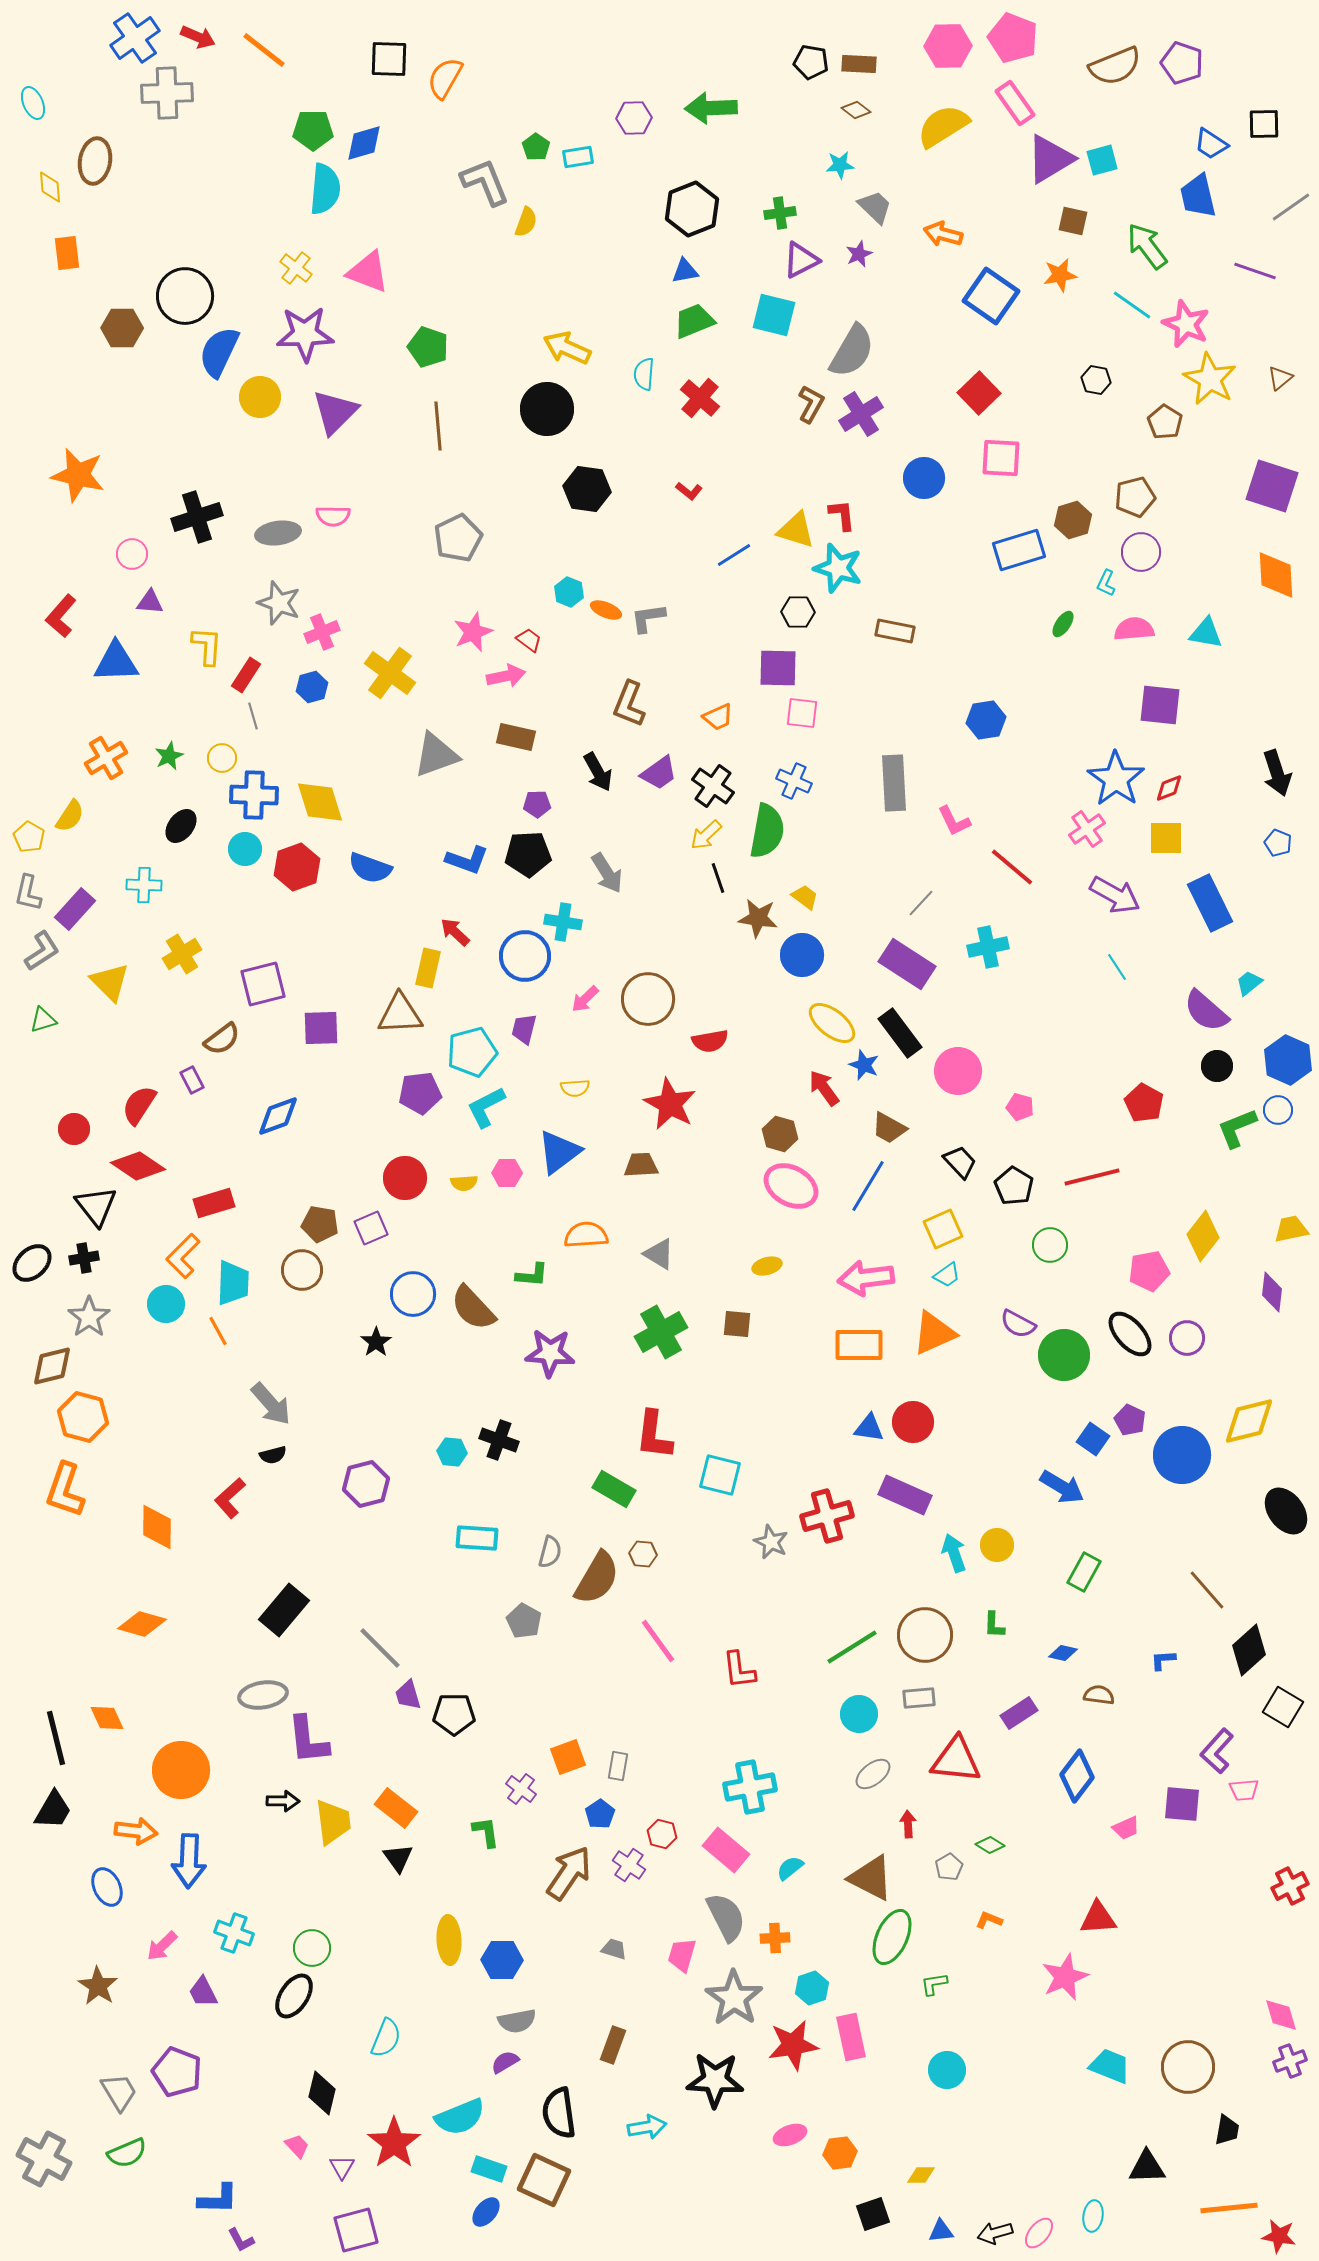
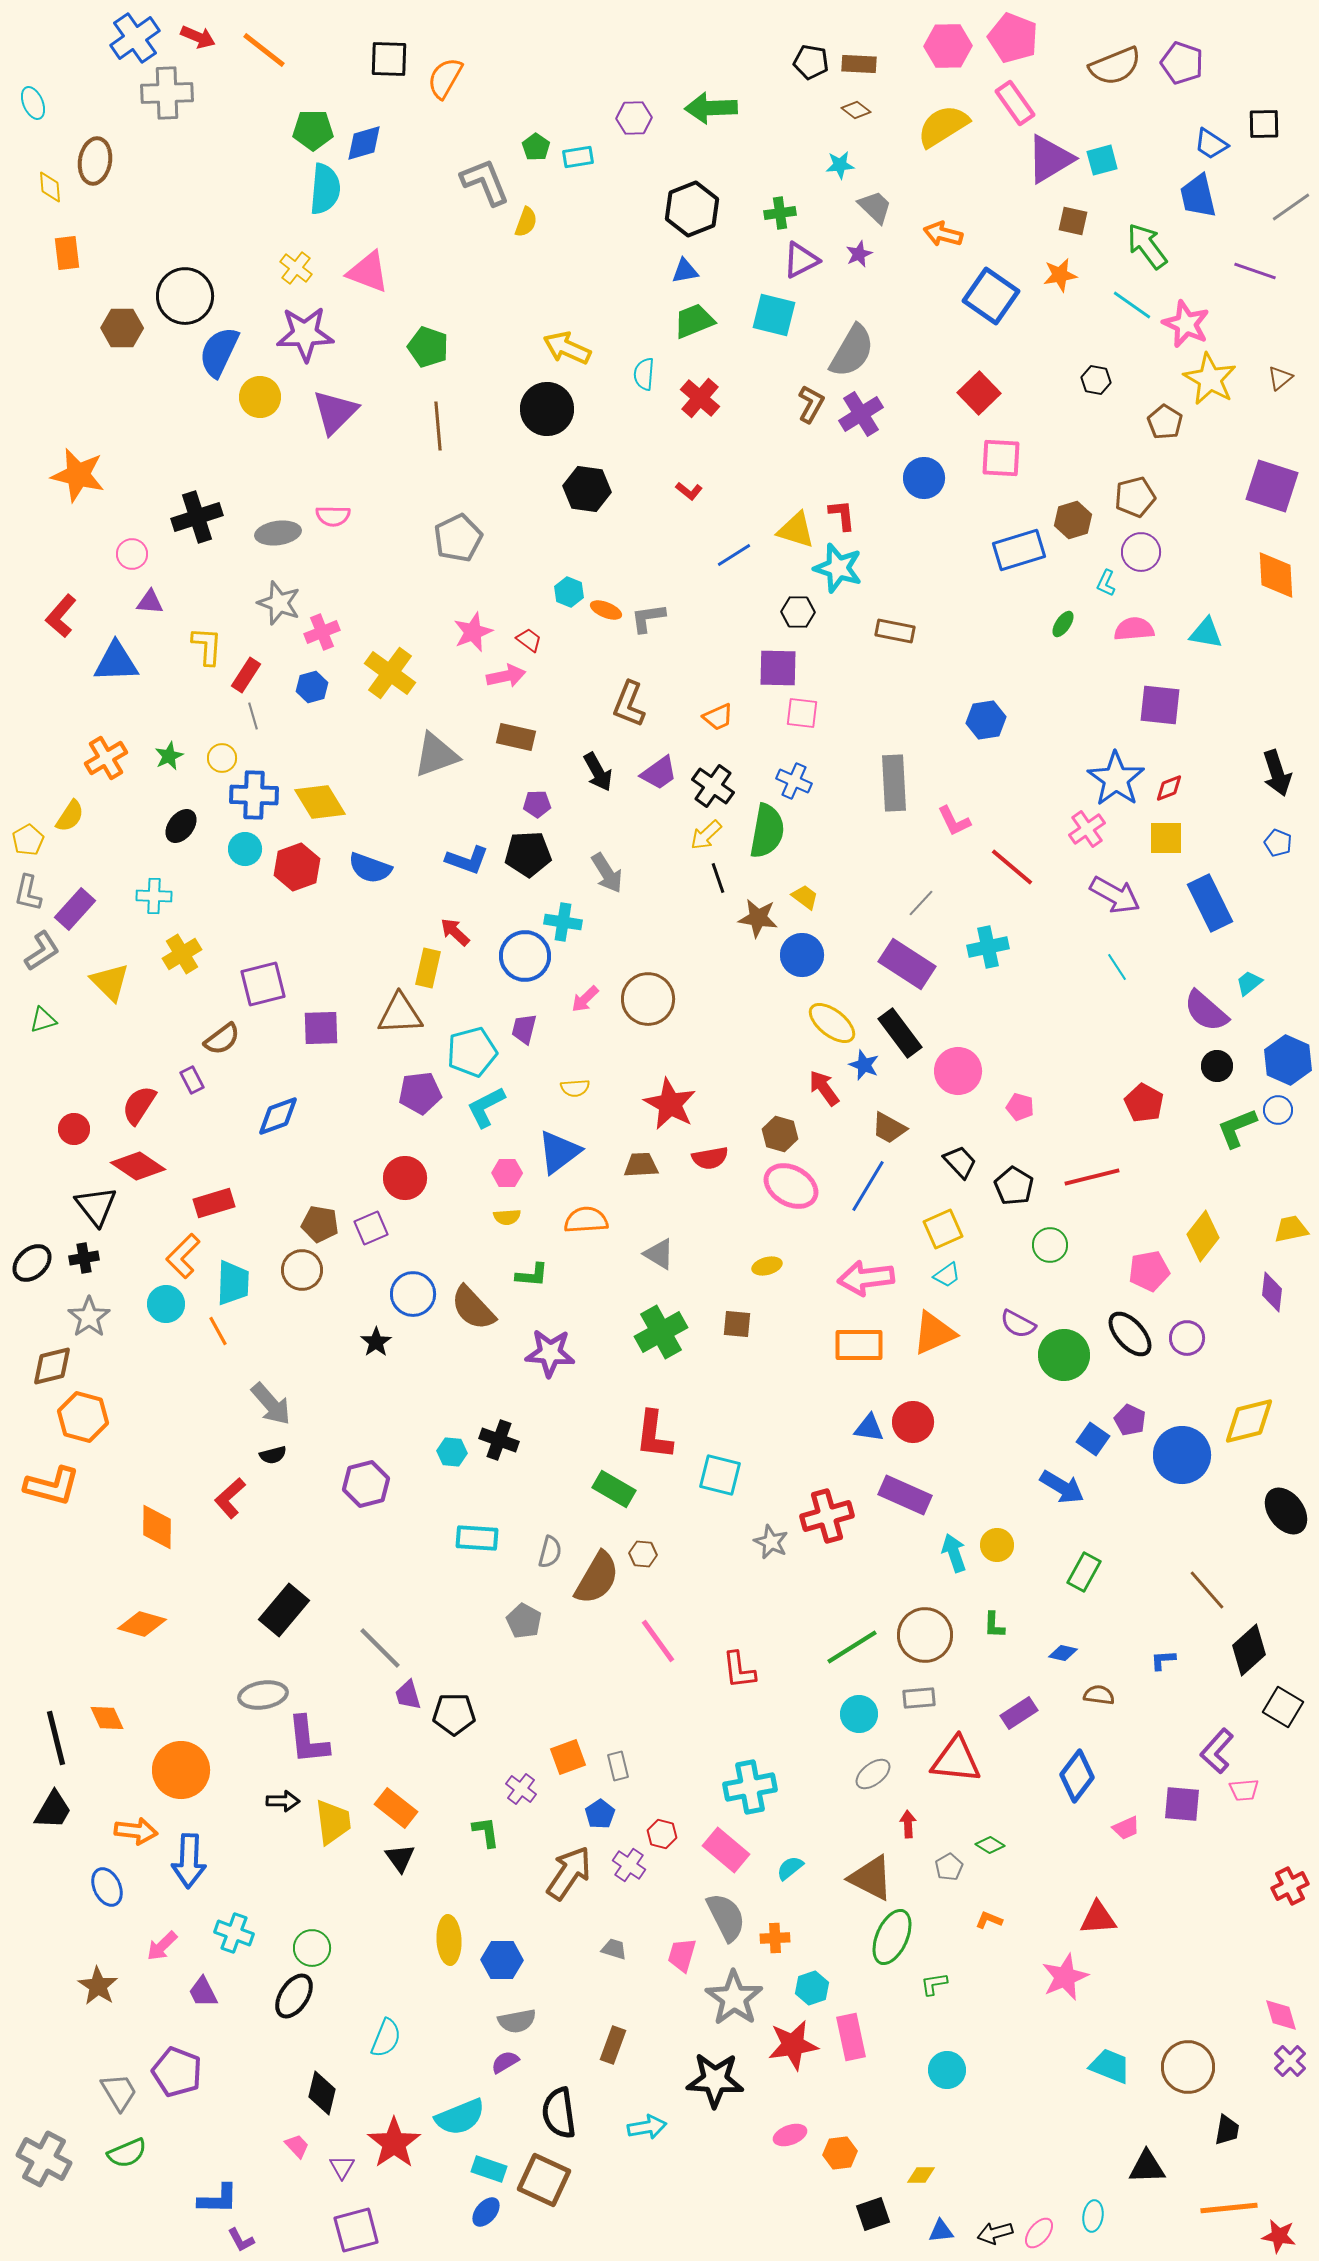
yellow diamond at (320, 802): rotated 14 degrees counterclockwise
yellow pentagon at (29, 837): moved 1 px left, 3 px down; rotated 12 degrees clockwise
cyan cross at (144, 885): moved 10 px right, 11 px down
red semicircle at (710, 1041): moved 117 px down
yellow semicircle at (464, 1183): moved 43 px right, 34 px down
orange semicircle at (586, 1235): moved 15 px up
orange L-shape at (65, 1490): moved 13 px left, 4 px up; rotated 94 degrees counterclockwise
gray rectangle at (618, 1766): rotated 24 degrees counterclockwise
black triangle at (398, 1858): moved 2 px right
purple cross at (1290, 2061): rotated 24 degrees counterclockwise
